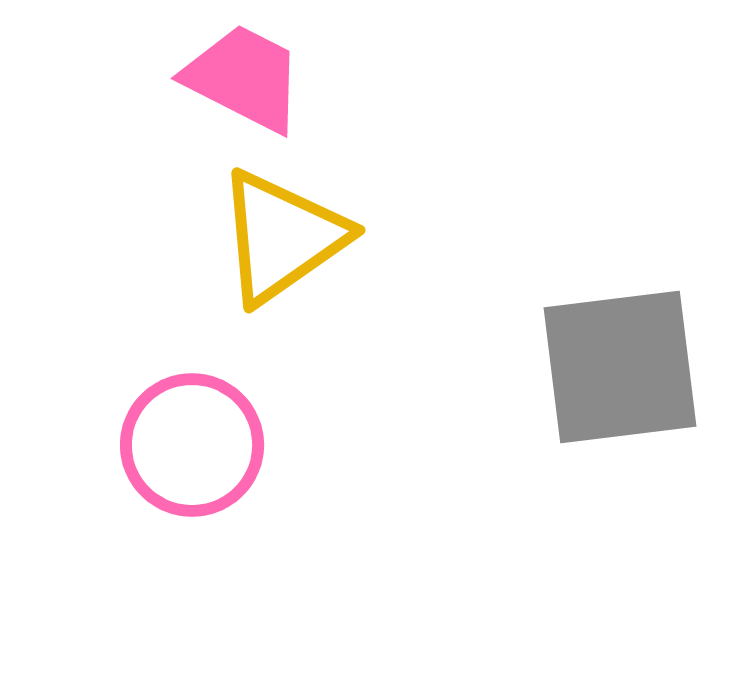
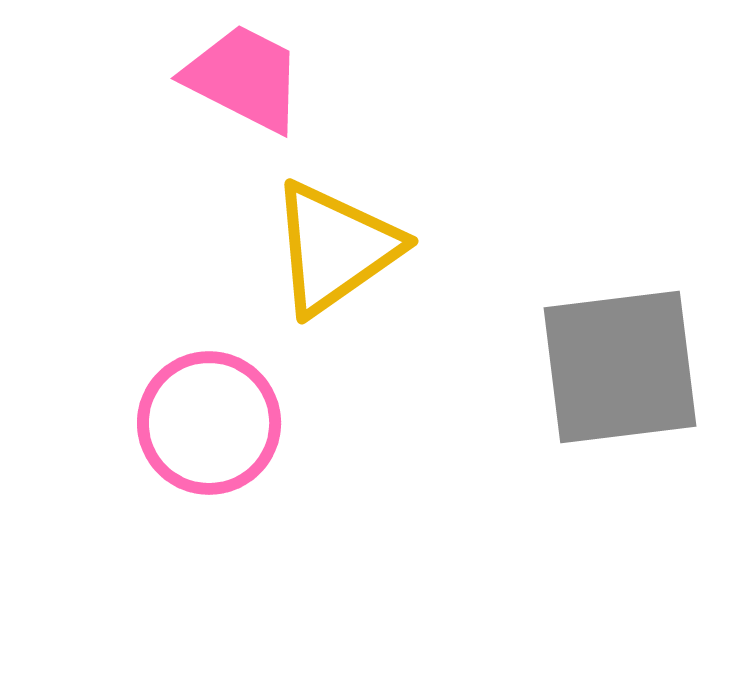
yellow triangle: moved 53 px right, 11 px down
pink circle: moved 17 px right, 22 px up
